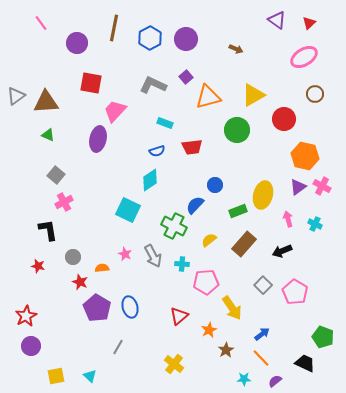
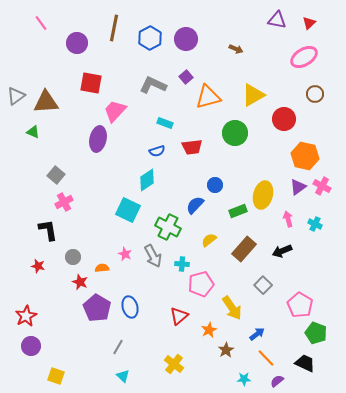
purple triangle at (277, 20): rotated 24 degrees counterclockwise
green circle at (237, 130): moved 2 px left, 3 px down
green triangle at (48, 135): moved 15 px left, 3 px up
cyan diamond at (150, 180): moved 3 px left
green cross at (174, 226): moved 6 px left, 1 px down
brown rectangle at (244, 244): moved 5 px down
pink pentagon at (206, 282): moved 5 px left, 2 px down; rotated 10 degrees counterclockwise
pink pentagon at (295, 292): moved 5 px right, 13 px down
blue arrow at (262, 334): moved 5 px left
green pentagon at (323, 337): moved 7 px left, 4 px up
orange line at (261, 358): moved 5 px right
yellow square at (56, 376): rotated 30 degrees clockwise
cyan triangle at (90, 376): moved 33 px right
purple semicircle at (275, 381): moved 2 px right
